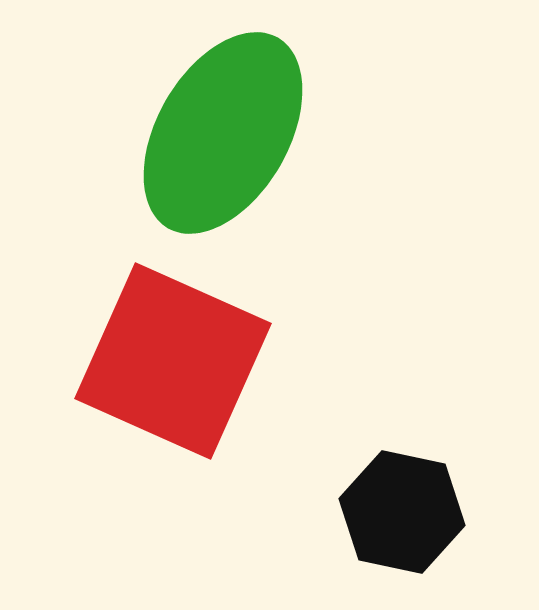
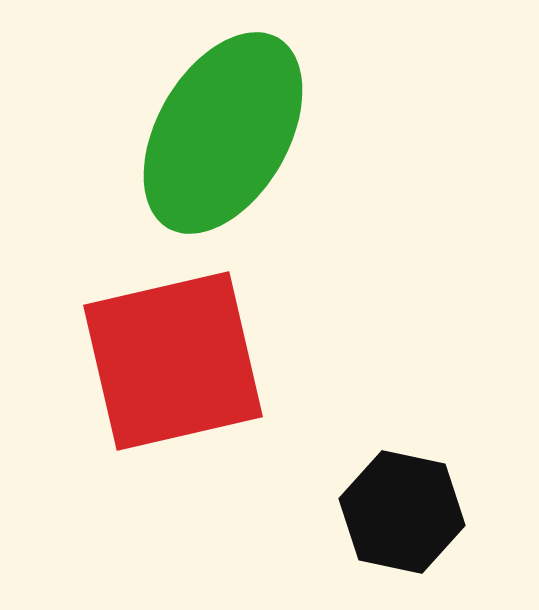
red square: rotated 37 degrees counterclockwise
